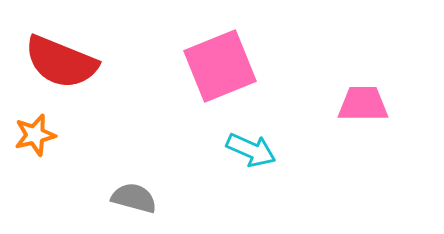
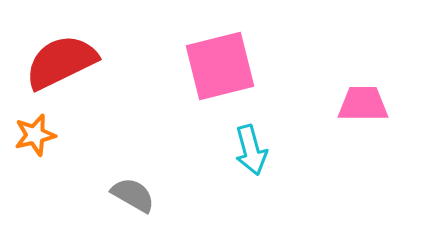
red semicircle: rotated 132 degrees clockwise
pink square: rotated 8 degrees clockwise
cyan arrow: rotated 51 degrees clockwise
gray semicircle: moved 1 px left, 3 px up; rotated 15 degrees clockwise
